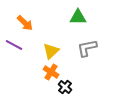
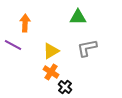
orange arrow: rotated 132 degrees counterclockwise
purple line: moved 1 px left
yellow triangle: rotated 12 degrees clockwise
